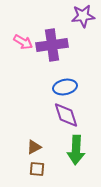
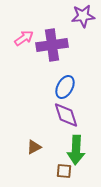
pink arrow: moved 1 px right, 4 px up; rotated 66 degrees counterclockwise
blue ellipse: rotated 50 degrees counterclockwise
brown square: moved 27 px right, 2 px down
